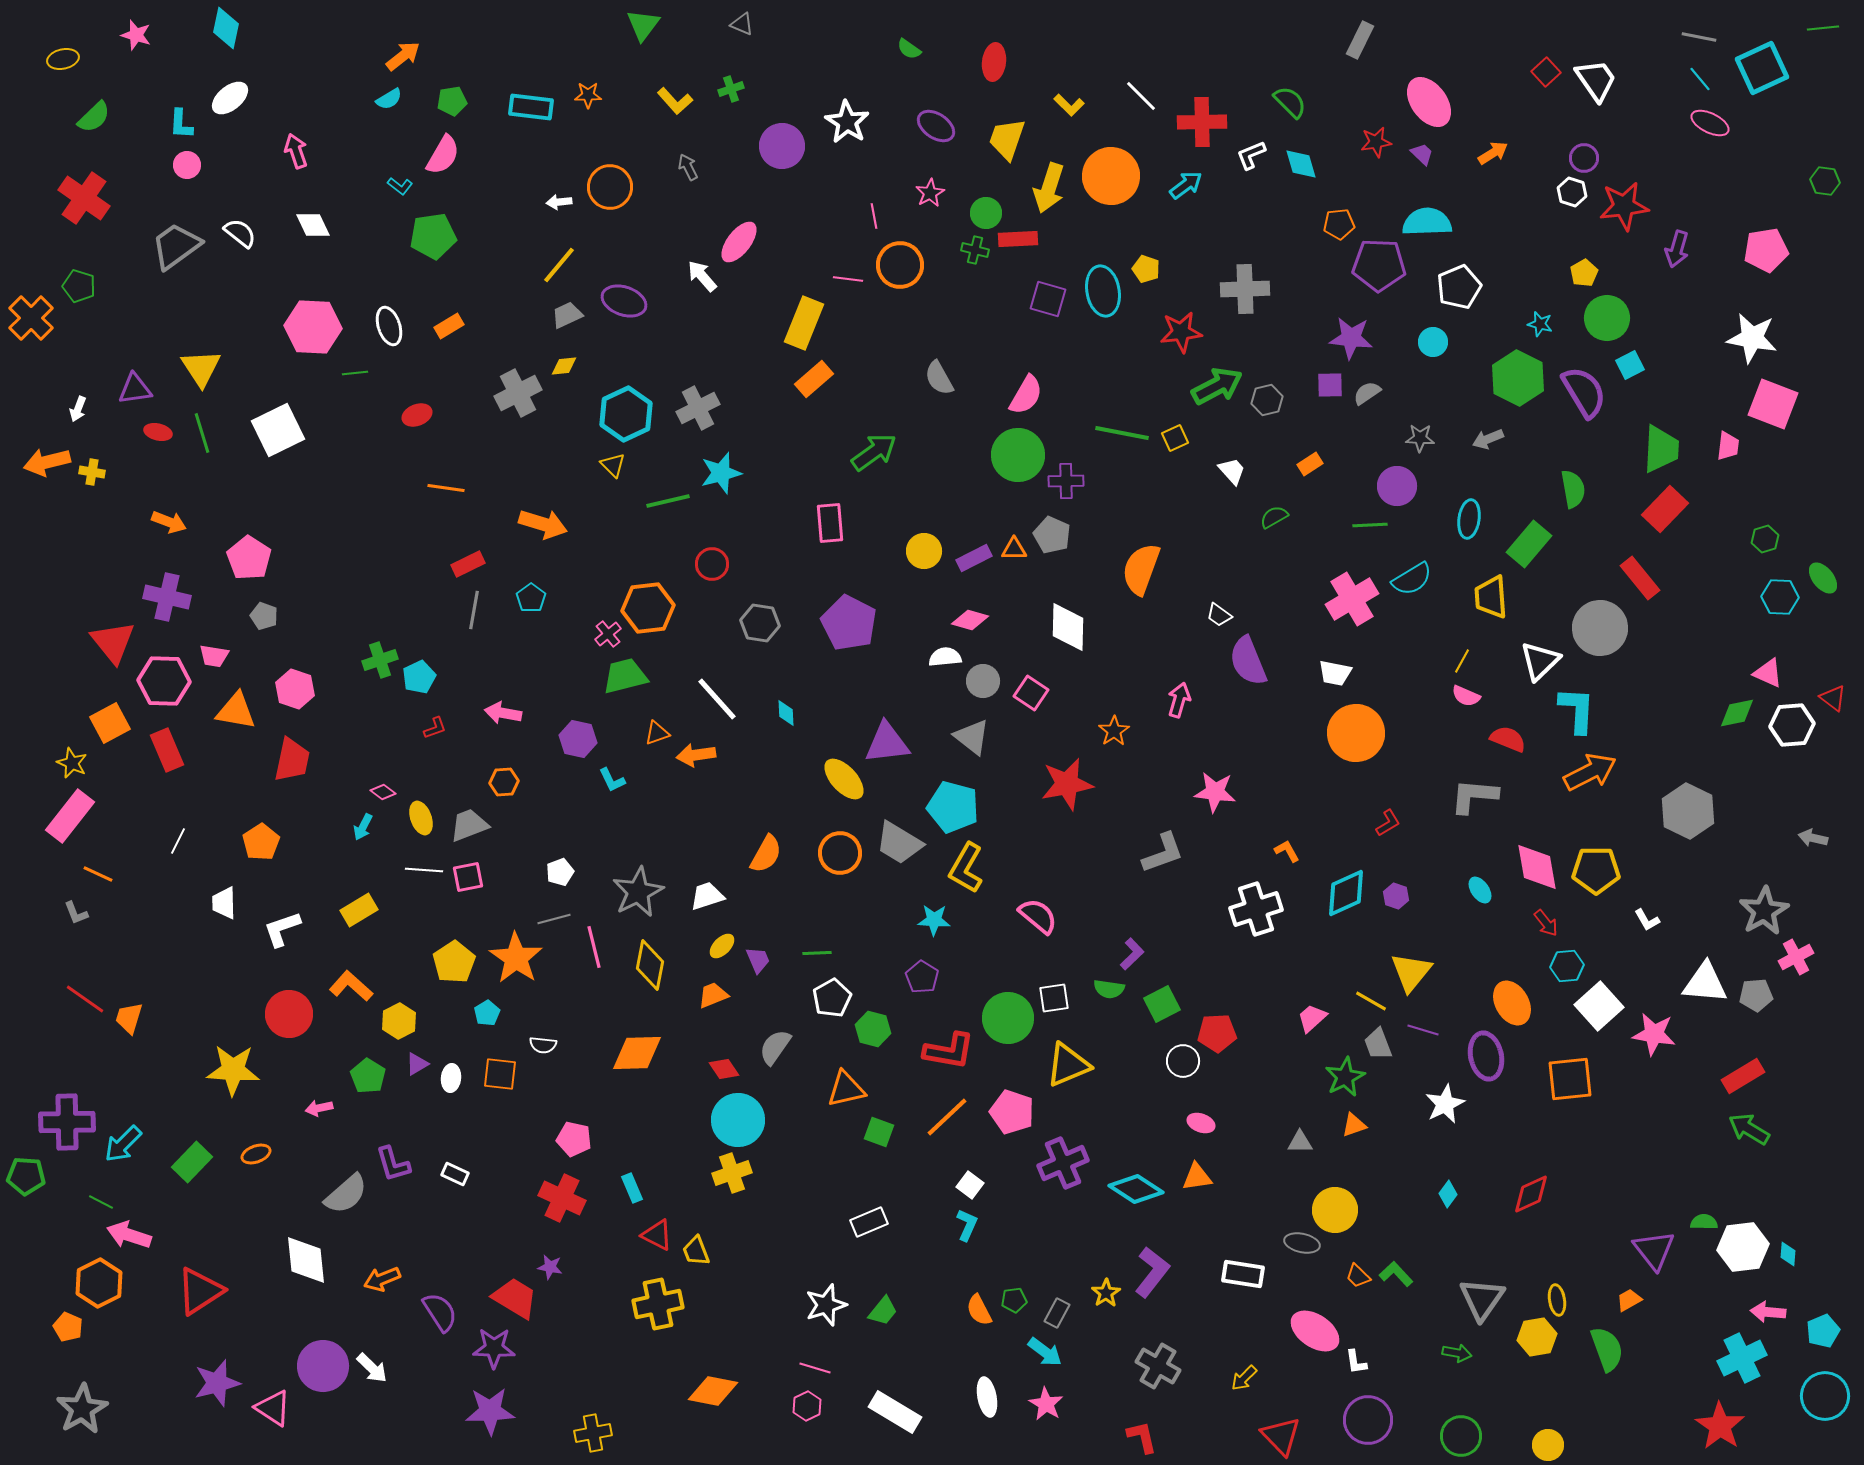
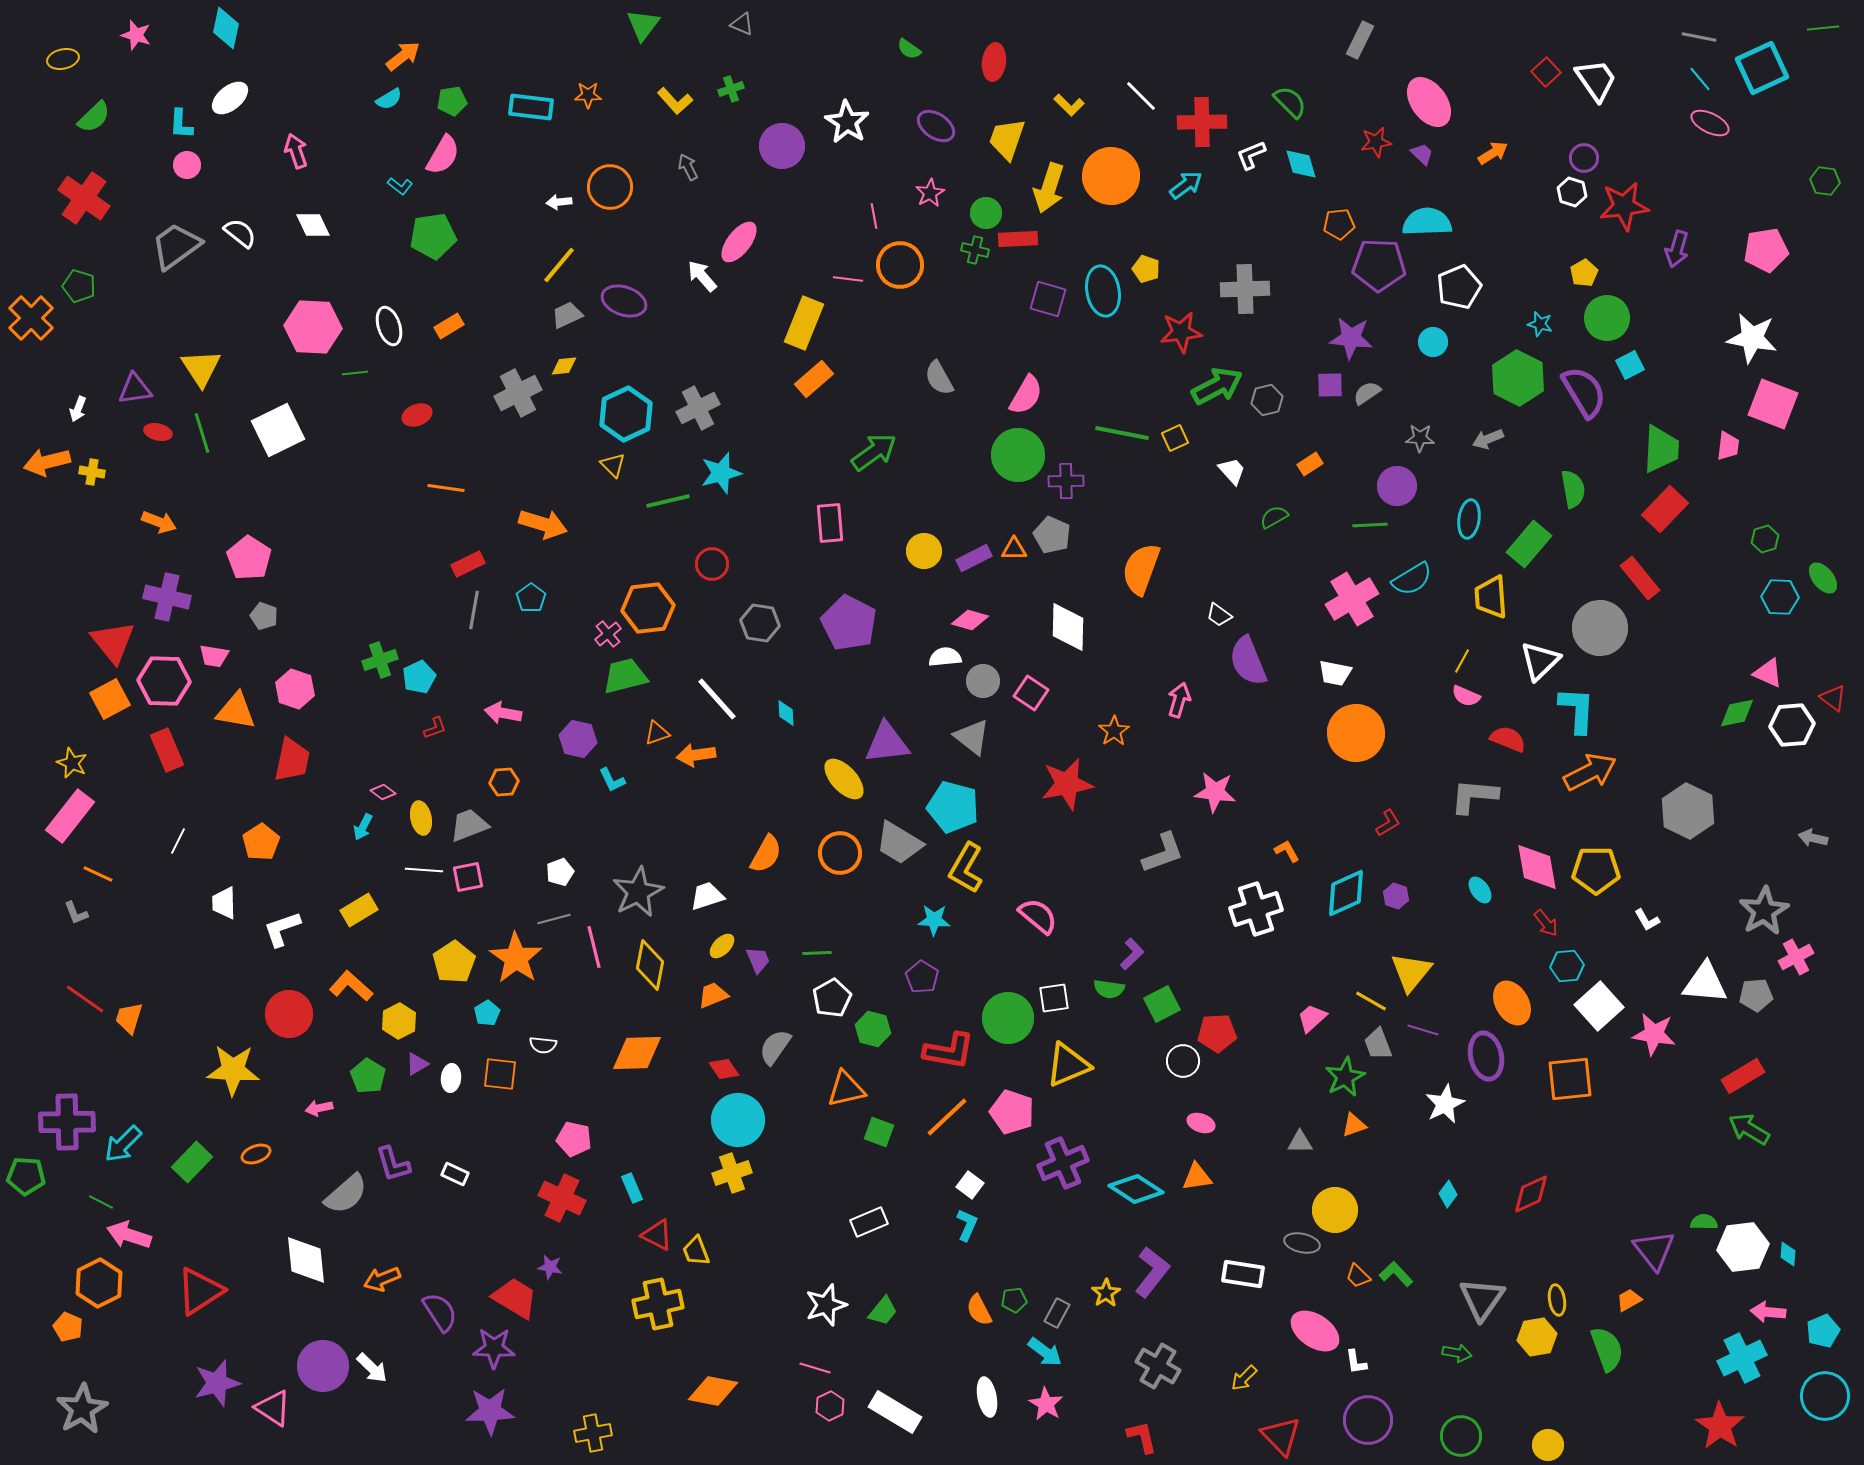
orange arrow at (169, 522): moved 10 px left
orange square at (110, 723): moved 24 px up
yellow ellipse at (421, 818): rotated 8 degrees clockwise
pink hexagon at (807, 1406): moved 23 px right
